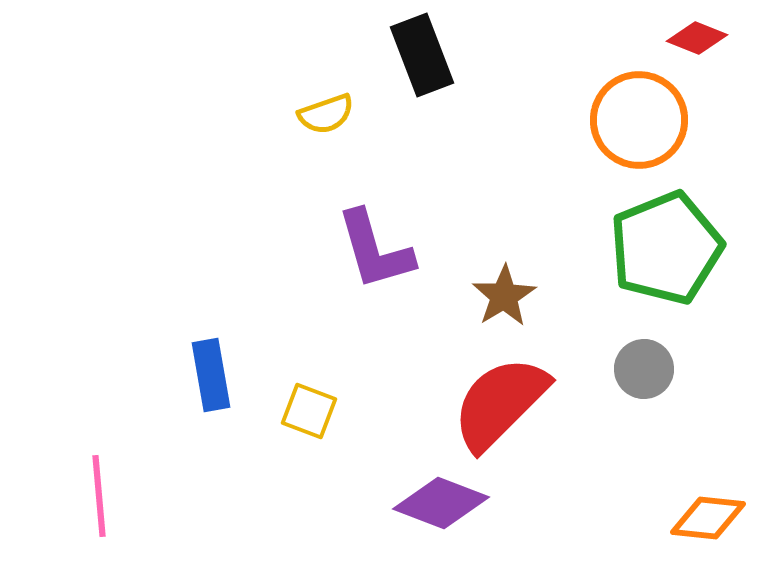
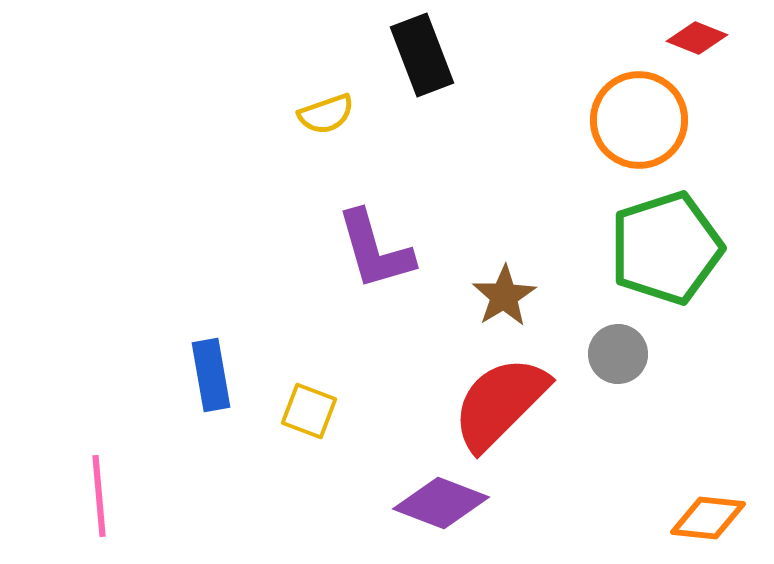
green pentagon: rotated 4 degrees clockwise
gray circle: moved 26 px left, 15 px up
